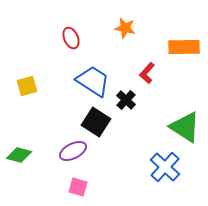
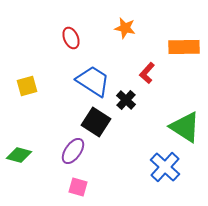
purple ellipse: rotated 28 degrees counterclockwise
